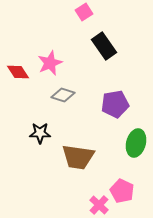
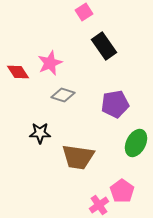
green ellipse: rotated 12 degrees clockwise
pink pentagon: rotated 10 degrees clockwise
pink cross: rotated 12 degrees clockwise
